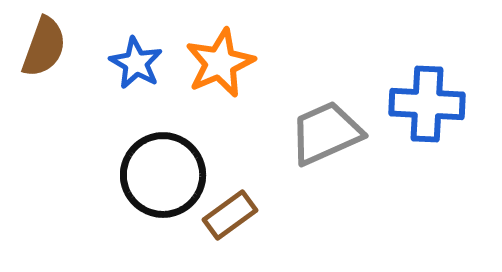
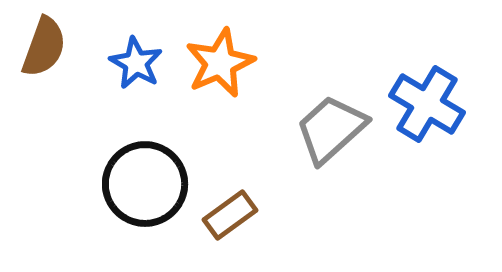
blue cross: rotated 28 degrees clockwise
gray trapezoid: moved 5 px right, 4 px up; rotated 18 degrees counterclockwise
black circle: moved 18 px left, 9 px down
